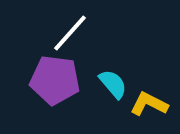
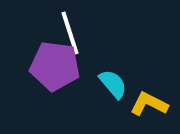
white line: rotated 60 degrees counterclockwise
purple pentagon: moved 14 px up
